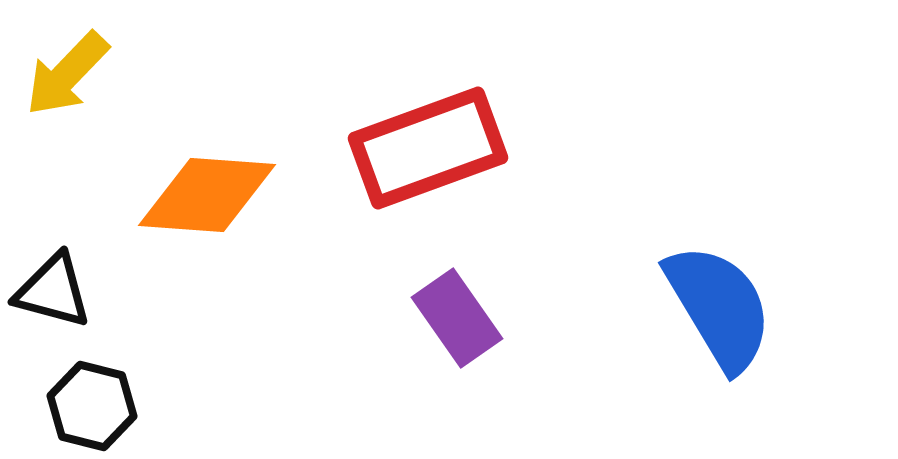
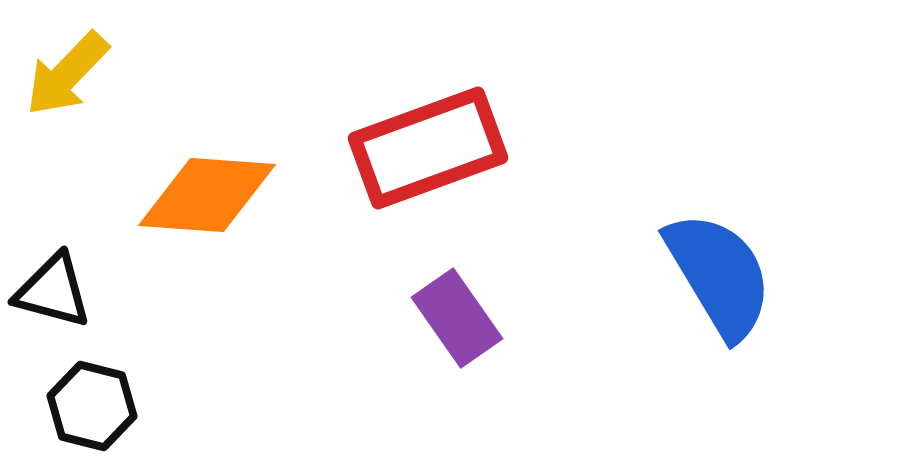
blue semicircle: moved 32 px up
